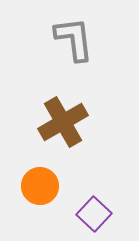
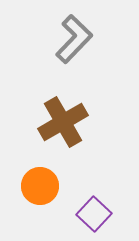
gray L-shape: rotated 51 degrees clockwise
